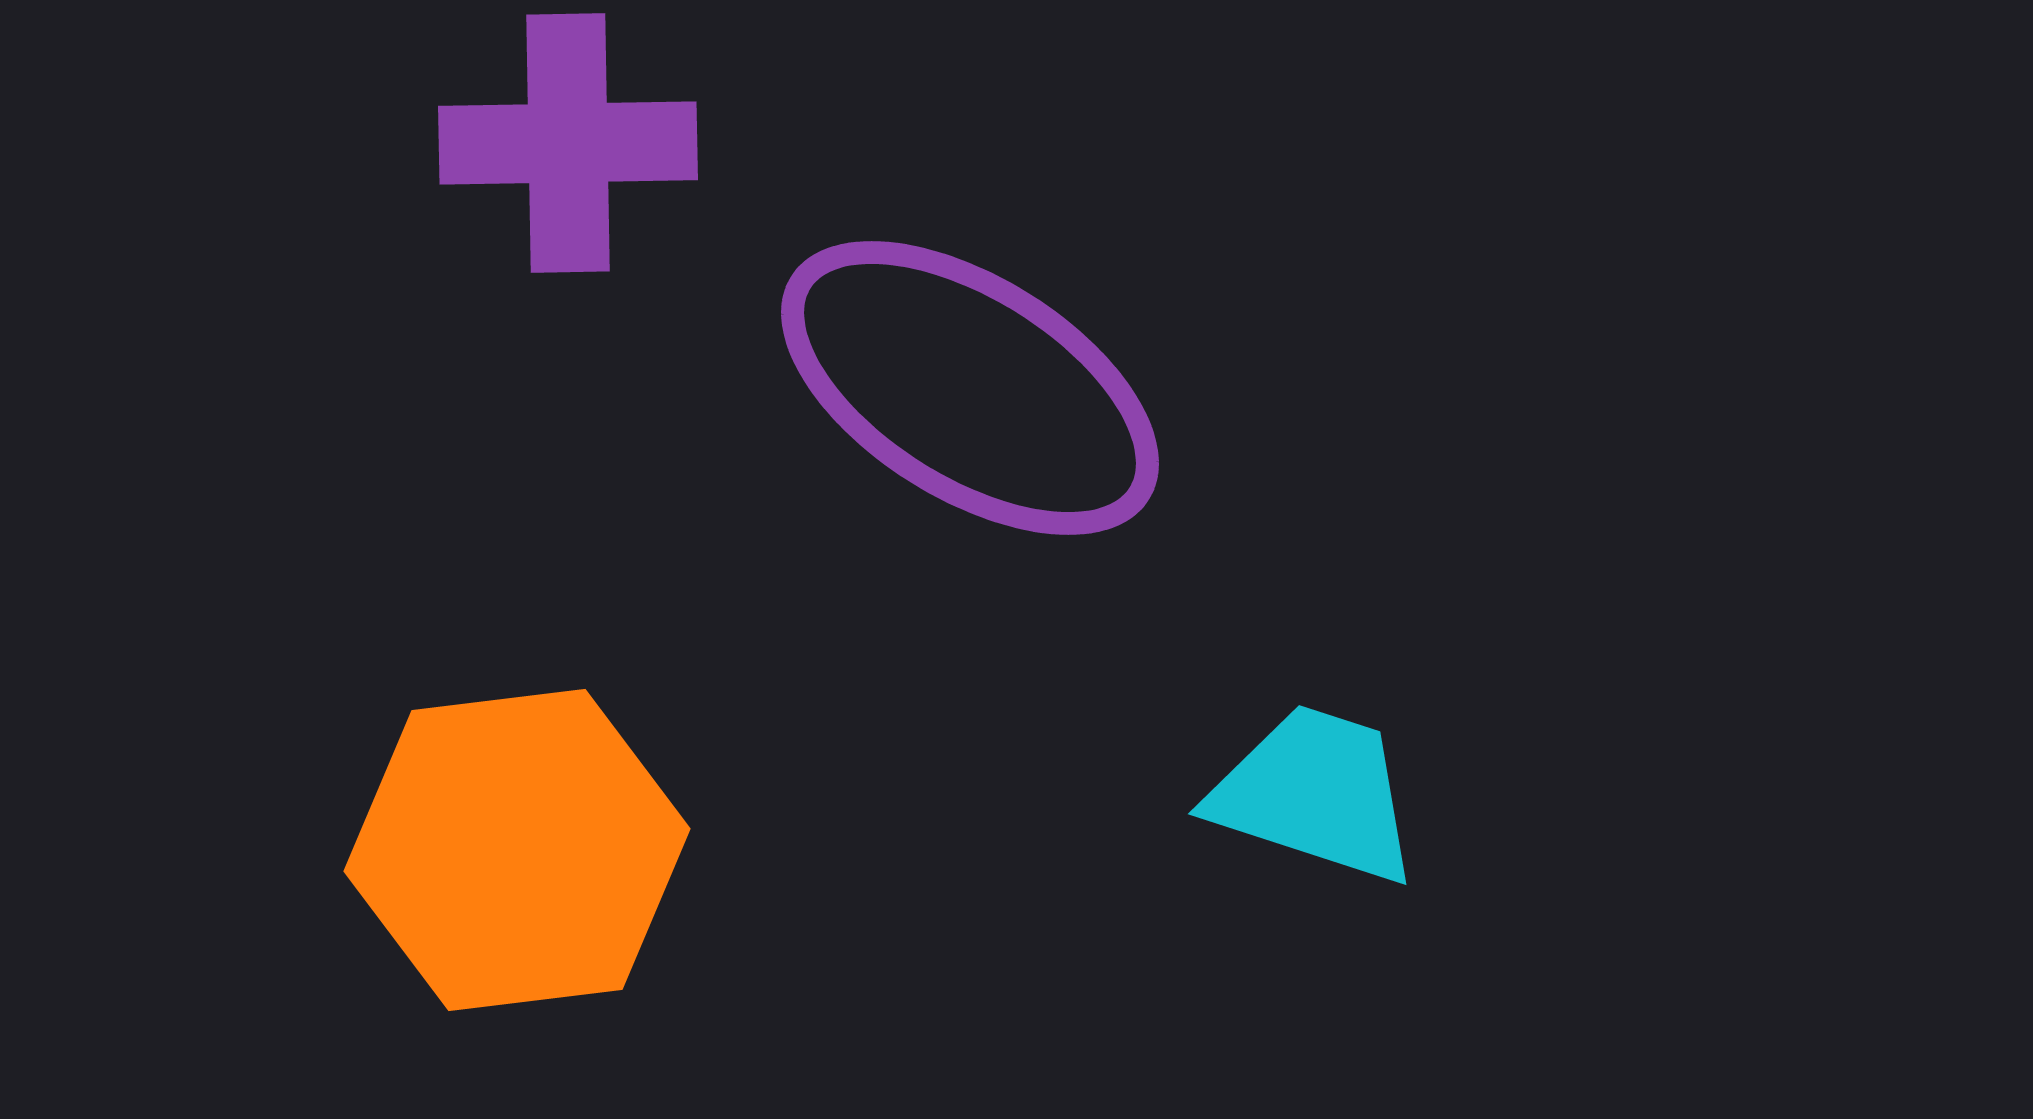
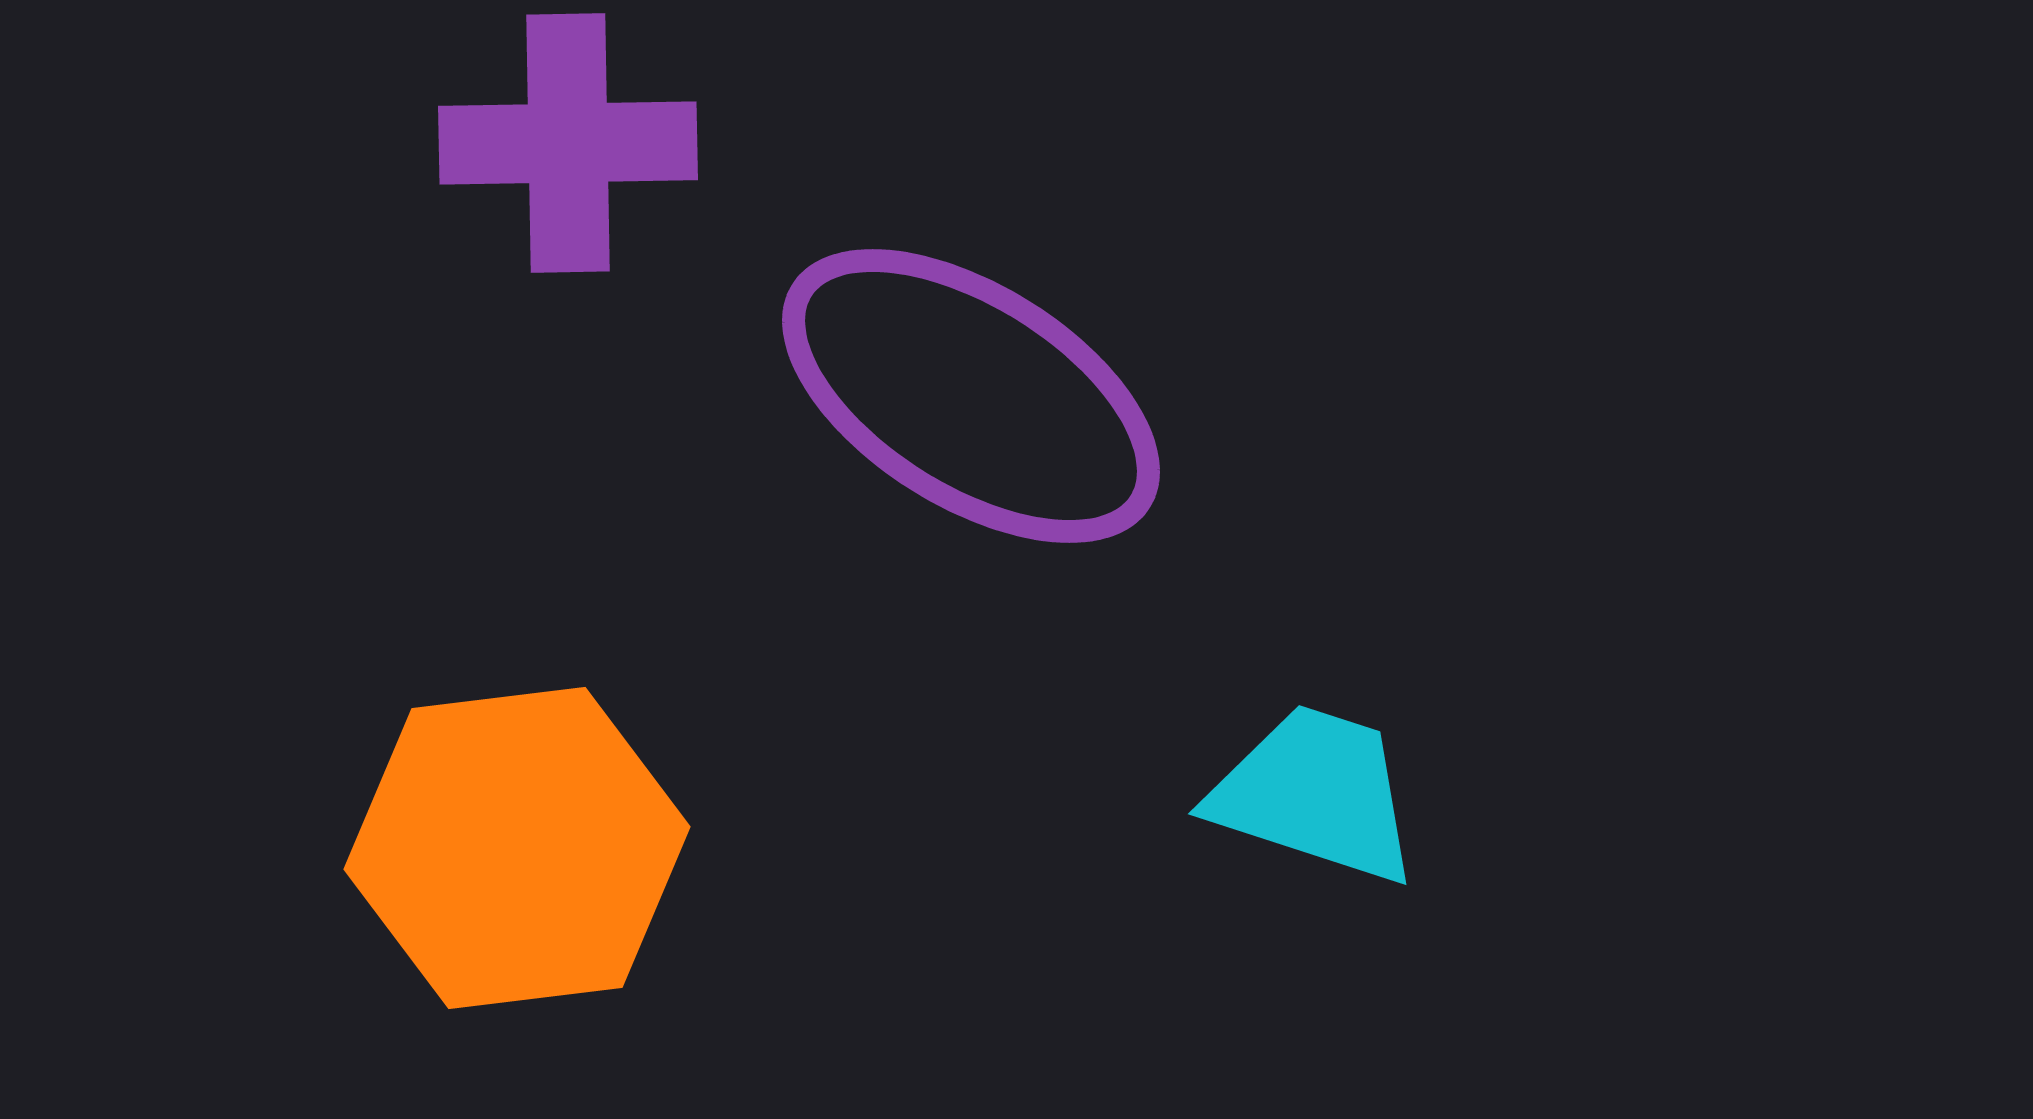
purple ellipse: moved 1 px right, 8 px down
orange hexagon: moved 2 px up
